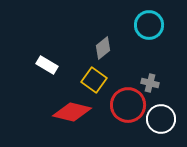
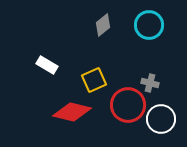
gray diamond: moved 23 px up
yellow square: rotated 30 degrees clockwise
